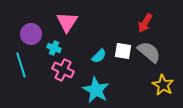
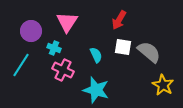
red arrow: moved 26 px left, 3 px up
purple circle: moved 3 px up
white square: moved 4 px up
cyan semicircle: moved 3 px left, 1 px up; rotated 70 degrees counterclockwise
cyan line: rotated 50 degrees clockwise
cyan star: rotated 12 degrees counterclockwise
